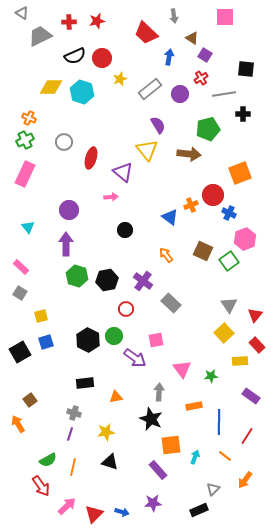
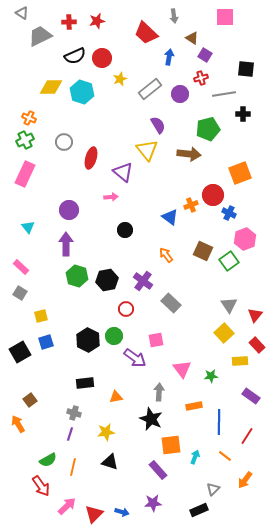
red cross at (201, 78): rotated 16 degrees clockwise
